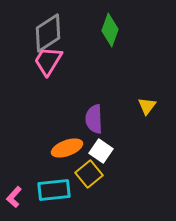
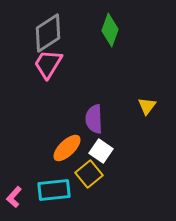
pink trapezoid: moved 3 px down
orange ellipse: rotated 24 degrees counterclockwise
